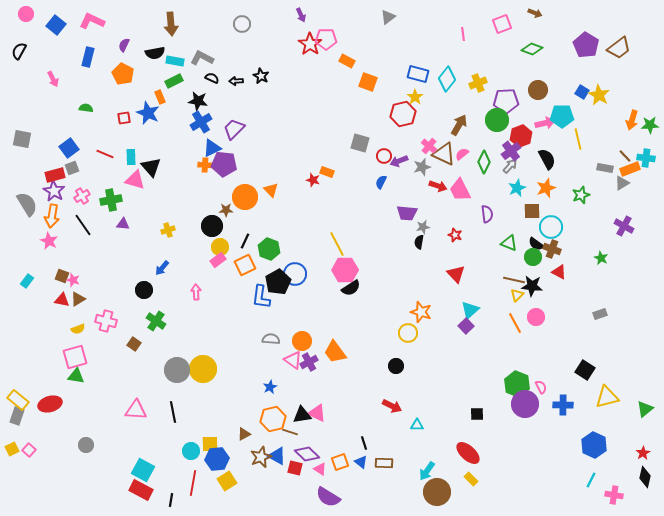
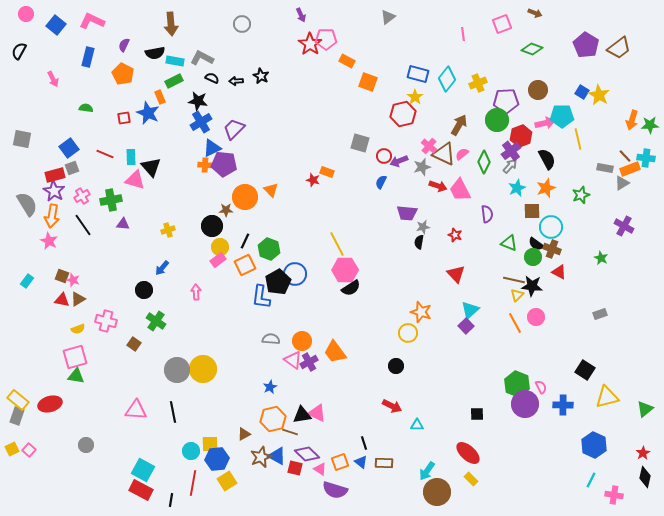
purple semicircle at (328, 497): moved 7 px right, 7 px up; rotated 15 degrees counterclockwise
